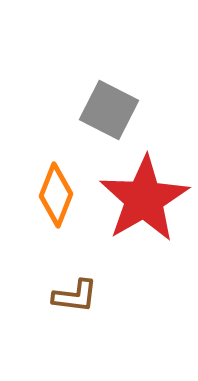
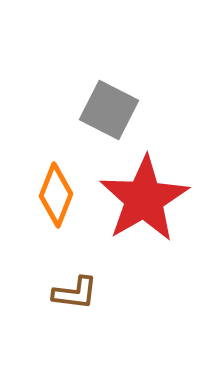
brown L-shape: moved 3 px up
